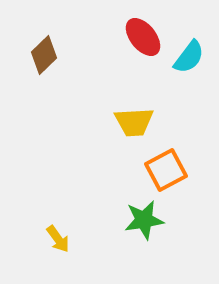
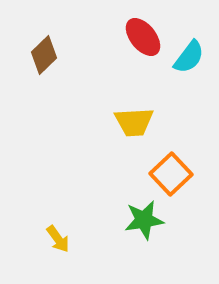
orange square: moved 5 px right, 4 px down; rotated 15 degrees counterclockwise
